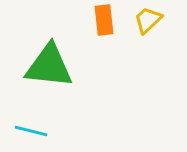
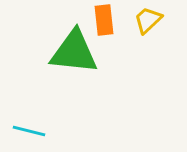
green triangle: moved 25 px right, 14 px up
cyan line: moved 2 px left
